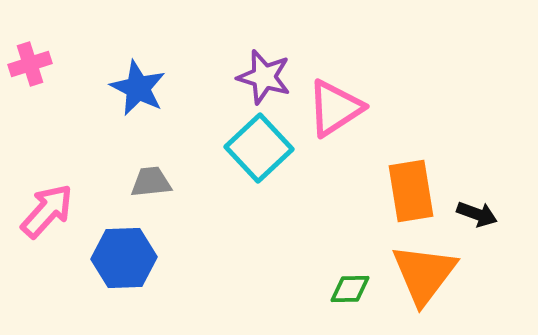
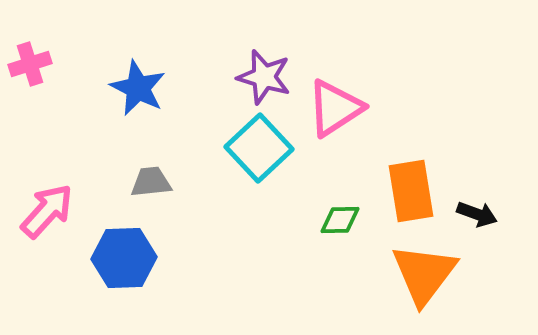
green diamond: moved 10 px left, 69 px up
